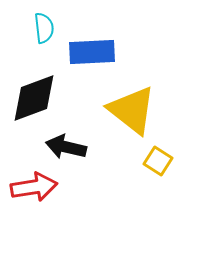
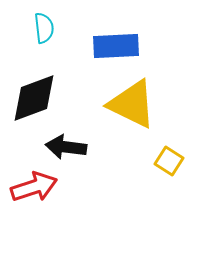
blue rectangle: moved 24 px right, 6 px up
yellow triangle: moved 6 px up; rotated 12 degrees counterclockwise
black arrow: rotated 6 degrees counterclockwise
yellow square: moved 11 px right
red arrow: rotated 9 degrees counterclockwise
